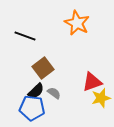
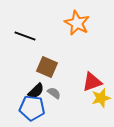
brown square: moved 4 px right, 1 px up; rotated 30 degrees counterclockwise
